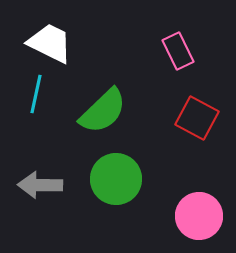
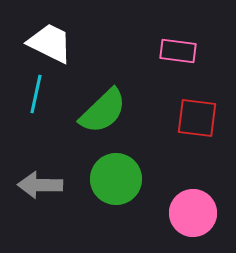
pink rectangle: rotated 57 degrees counterclockwise
red square: rotated 21 degrees counterclockwise
pink circle: moved 6 px left, 3 px up
